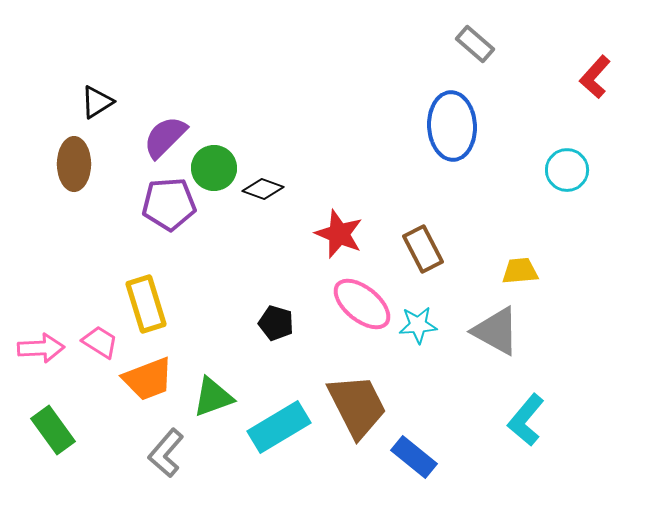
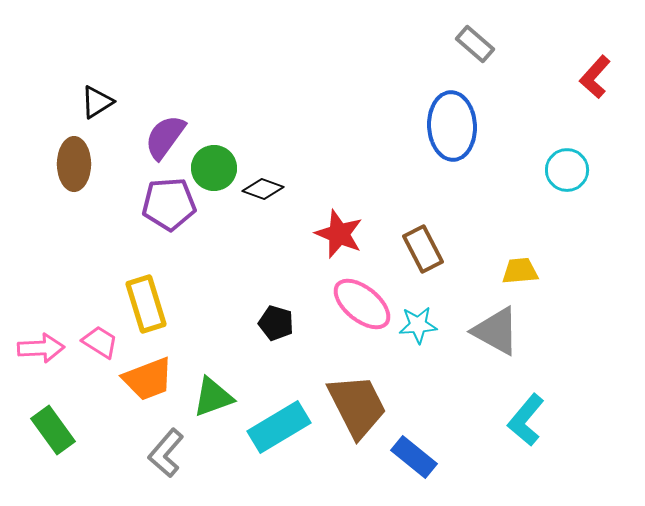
purple semicircle: rotated 9 degrees counterclockwise
